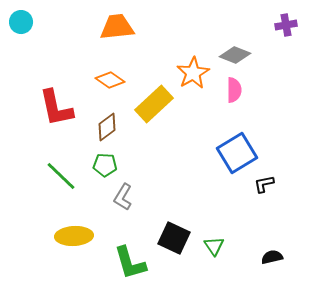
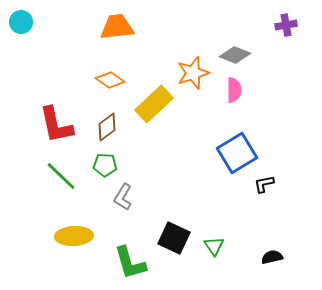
orange star: rotated 12 degrees clockwise
red L-shape: moved 17 px down
